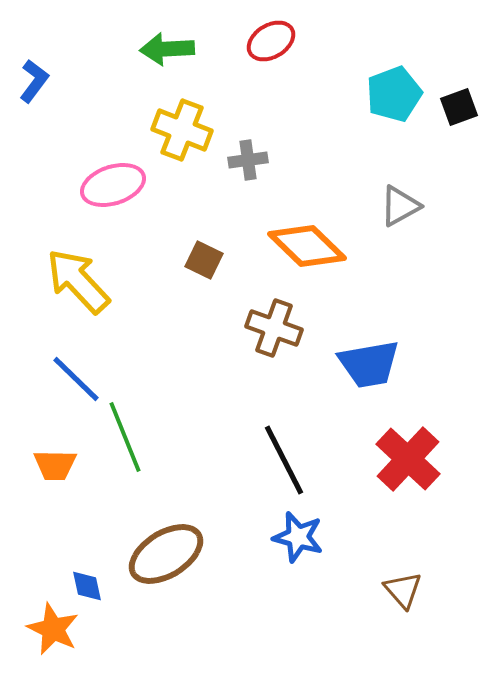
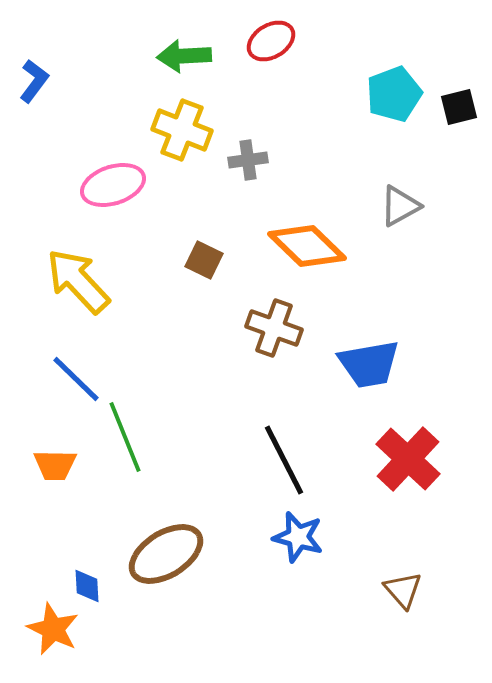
green arrow: moved 17 px right, 7 px down
black square: rotated 6 degrees clockwise
blue diamond: rotated 9 degrees clockwise
